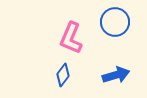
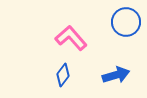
blue circle: moved 11 px right
pink L-shape: rotated 116 degrees clockwise
